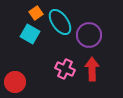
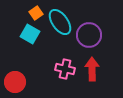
pink cross: rotated 12 degrees counterclockwise
